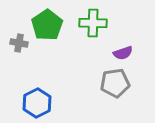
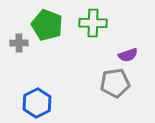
green pentagon: rotated 16 degrees counterclockwise
gray cross: rotated 12 degrees counterclockwise
purple semicircle: moved 5 px right, 2 px down
